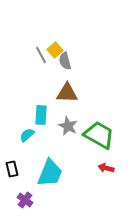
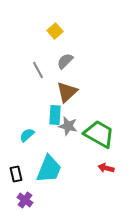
yellow square: moved 19 px up
gray line: moved 3 px left, 15 px down
gray semicircle: rotated 60 degrees clockwise
brown triangle: moved 1 px up; rotated 45 degrees counterclockwise
cyan rectangle: moved 14 px right
gray star: rotated 12 degrees counterclockwise
green trapezoid: moved 1 px up
black rectangle: moved 4 px right, 5 px down
cyan trapezoid: moved 1 px left, 4 px up
